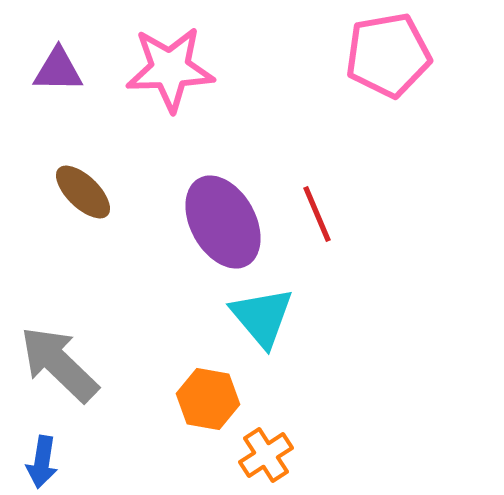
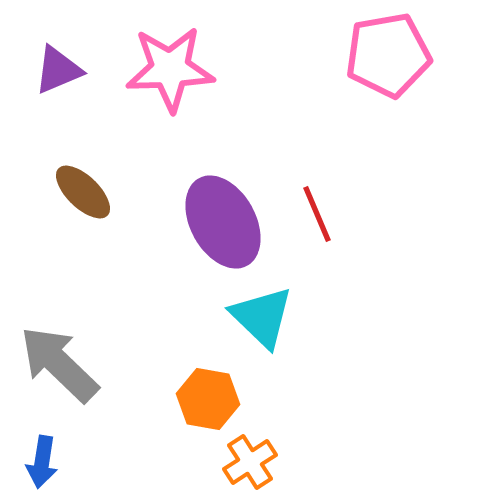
purple triangle: rotated 24 degrees counterclockwise
cyan triangle: rotated 6 degrees counterclockwise
orange cross: moved 16 px left, 7 px down
